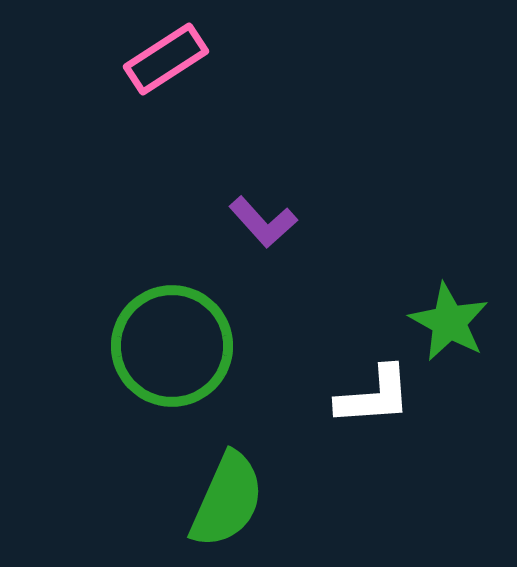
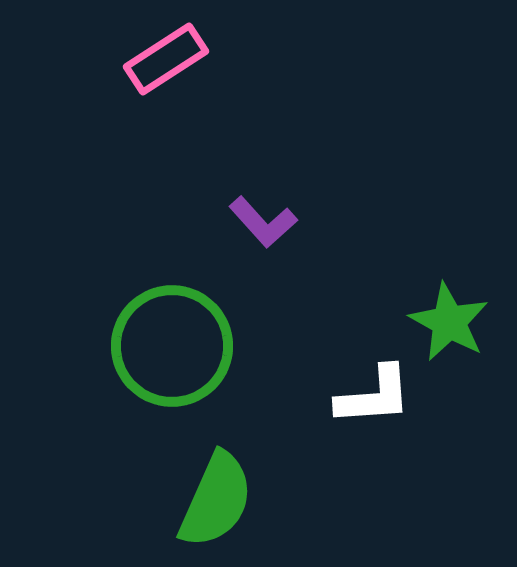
green semicircle: moved 11 px left
